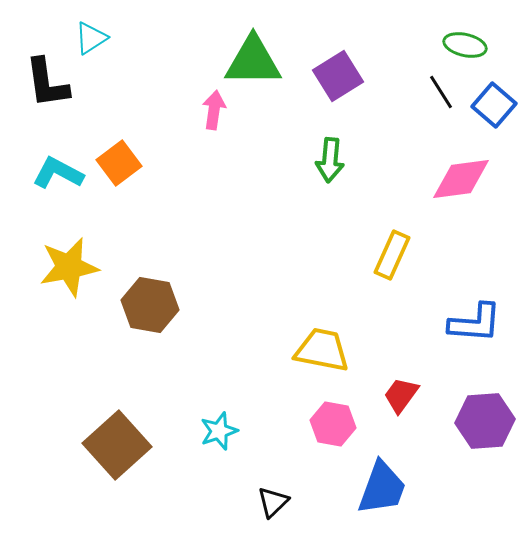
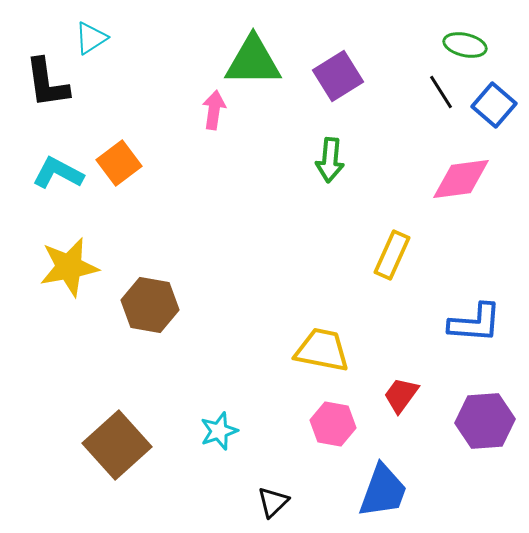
blue trapezoid: moved 1 px right, 3 px down
